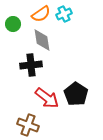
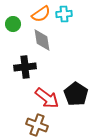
cyan cross: rotated 21 degrees clockwise
black cross: moved 6 px left, 2 px down
brown cross: moved 9 px right
